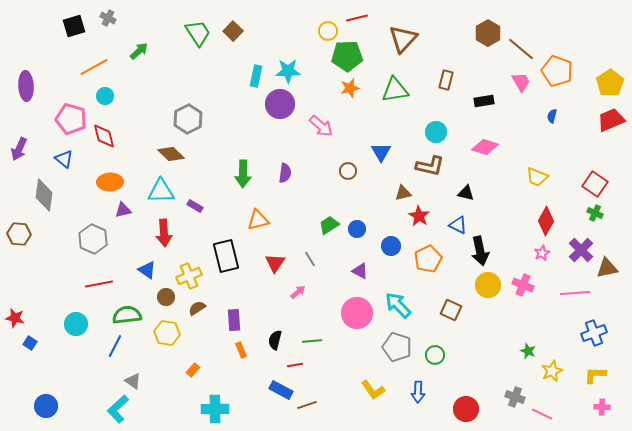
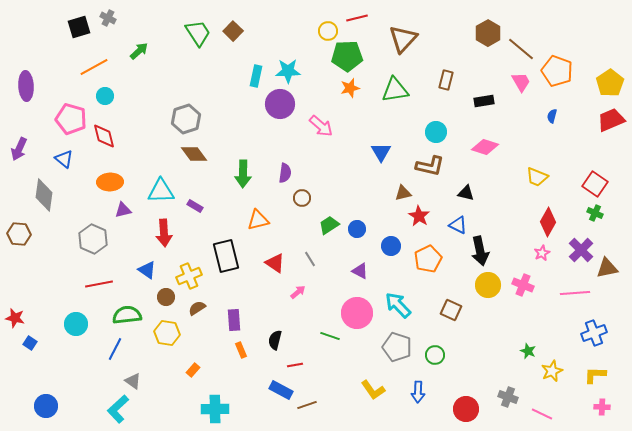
black square at (74, 26): moved 5 px right, 1 px down
gray hexagon at (188, 119): moved 2 px left; rotated 8 degrees clockwise
brown diamond at (171, 154): moved 23 px right; rotated 8 degrees clockwise
brown circle at (348, 171): moved 46 px left, 27 px down
red diamond at (546, 221): moved 2 px right, 1 px down
red triangle at (275, 263): rotated 30 degrees counterclockwise
green line at (312, 341): moved 18 px right, 5 px up; rotated 24 degrees clockwise
blue line at (115, 346): moved 3 px down
gray cross at (515, 397): moved 7 px left
